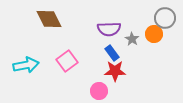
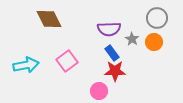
gray circle: moved 8 px left
orange circle: moved 8 px down
